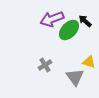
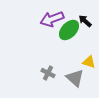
gray cross: moved 3 px right, 8 px down; rotated 32 degrees counterclockwise
gray triangle: moved 1 px down; rotated 12 degrees counterclockwise
